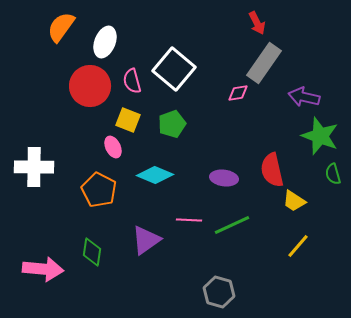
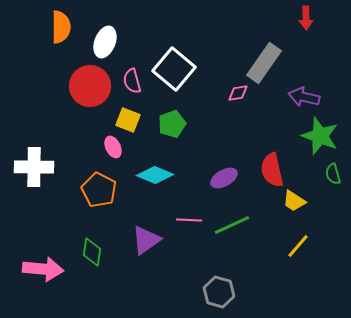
red arrow: moved 49 px right, 5 px up; rotated 25 degrees clockwise
orange semicircle: rotated 144 degrees clockwise
purple ellipse: rotated 36 degrees counterclockwise
